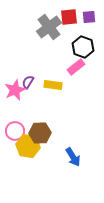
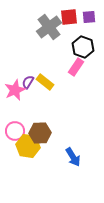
pink rectangle: rotated 18 degrees counterclockwise
yellow rectangle: moved 8 px left, 3 px up; rotated 30 degrees clockwise
